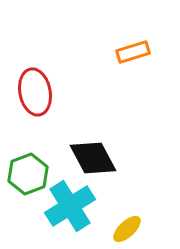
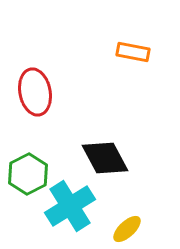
orange rectangle: rotated 28 degrees clockwise
black diamond: moved 12 px right
green hexagon: rotated 6 degrees counterclockwise
